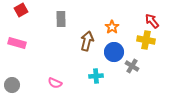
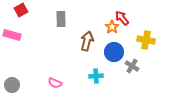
red arrow: moved 30 px left, 3 px up
pink rectangle: moved 5 px left, 8 px up
